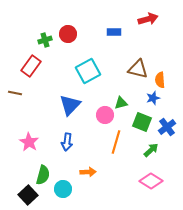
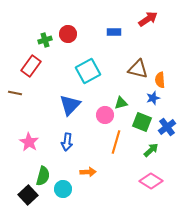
red arrow: rotated 18 degrees counterclockwise
green semicircle: moved 1 px down
